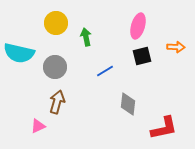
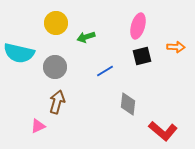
green arrow: rotated 96 degrees counterclockwise
red L-shape: moved 1 px left, 3 px down; rotated 52 degrees clockwise
